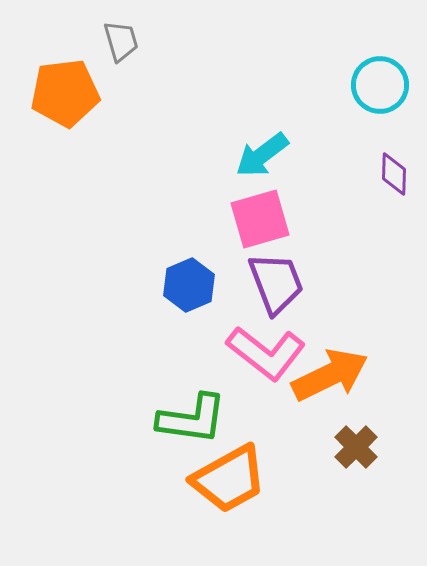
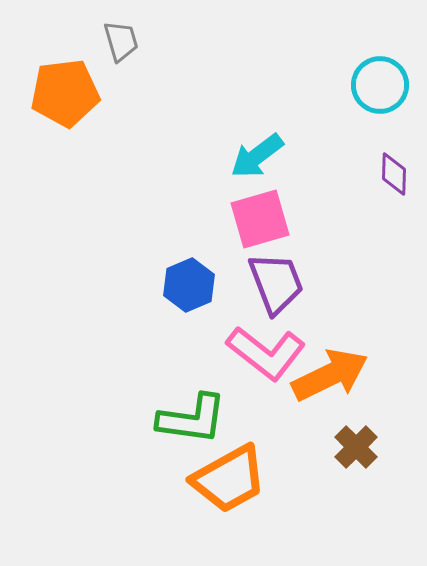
cyan arrow: moved 5 px left, 1 px down
